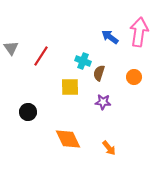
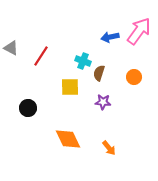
pink arrow: moved 1 px up; rotated 28 degrees clockwise
blue arrow: rotated 48 degrees counterclockwise
gray triangle: rotated 28 degrees counterclockwise
black circle: moved 4 px up
